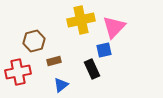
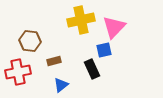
brown hexagon: moved 4 px left; rotated 20 degrees clockwise
